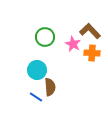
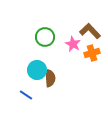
orange cross: rotated 21 degrees counterclockwise
brown semicircle: moved 9 px up
blue line: moved 10 px left, 2 px up
